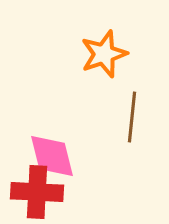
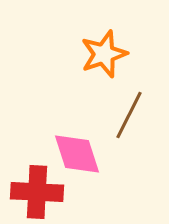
brown line: moved 3 px left, 2 px up; rotated 21 degrees clockwise
pink diamond: moved 25 px right, 2 px up; rotated 4 degrees counterclockwise
